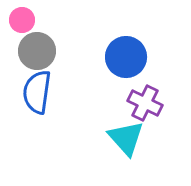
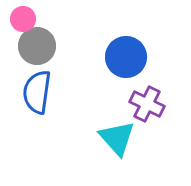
pink circle: moved 1 px right, 1 px up
gray circle: moved 5 px up
purple cross: moved 2 px right, 1 px down
cyan triangle: moved 9 px left
